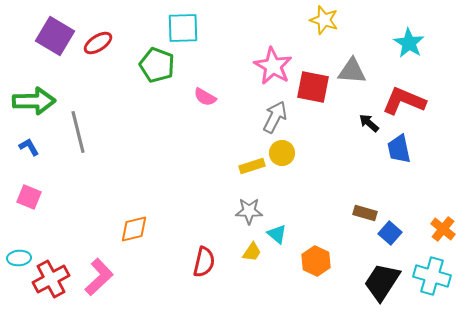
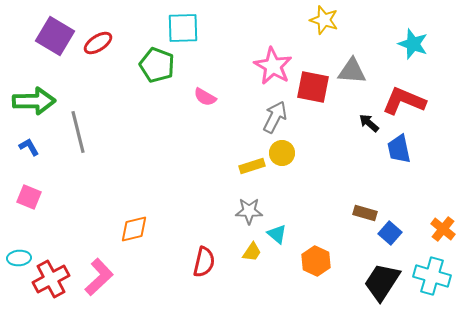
cyan star: moved 4 px right, 1 px down; rotated 12 degrees counterclockwise
